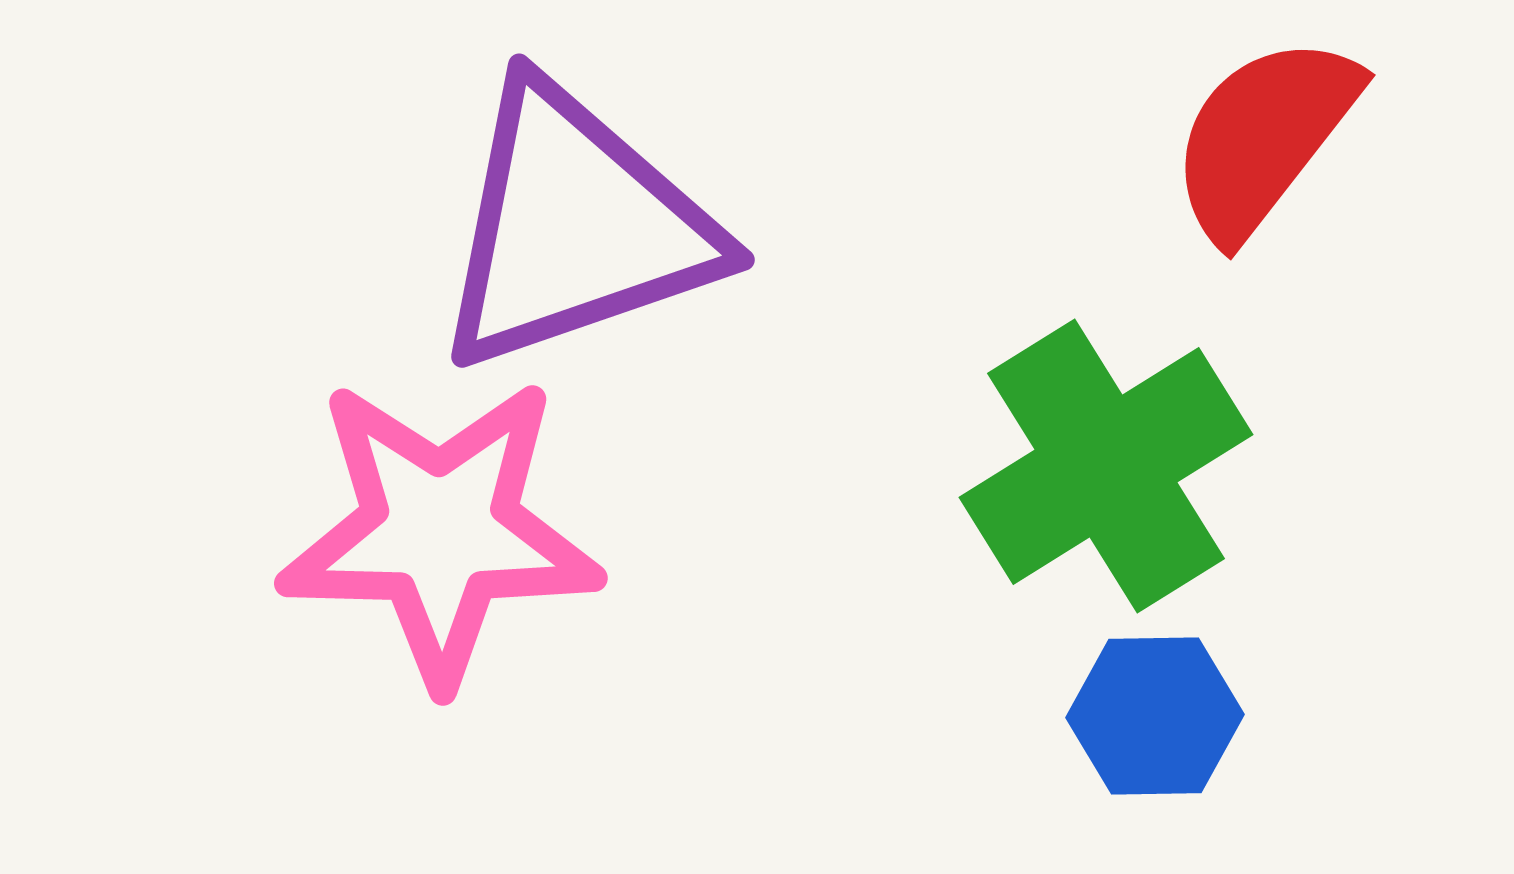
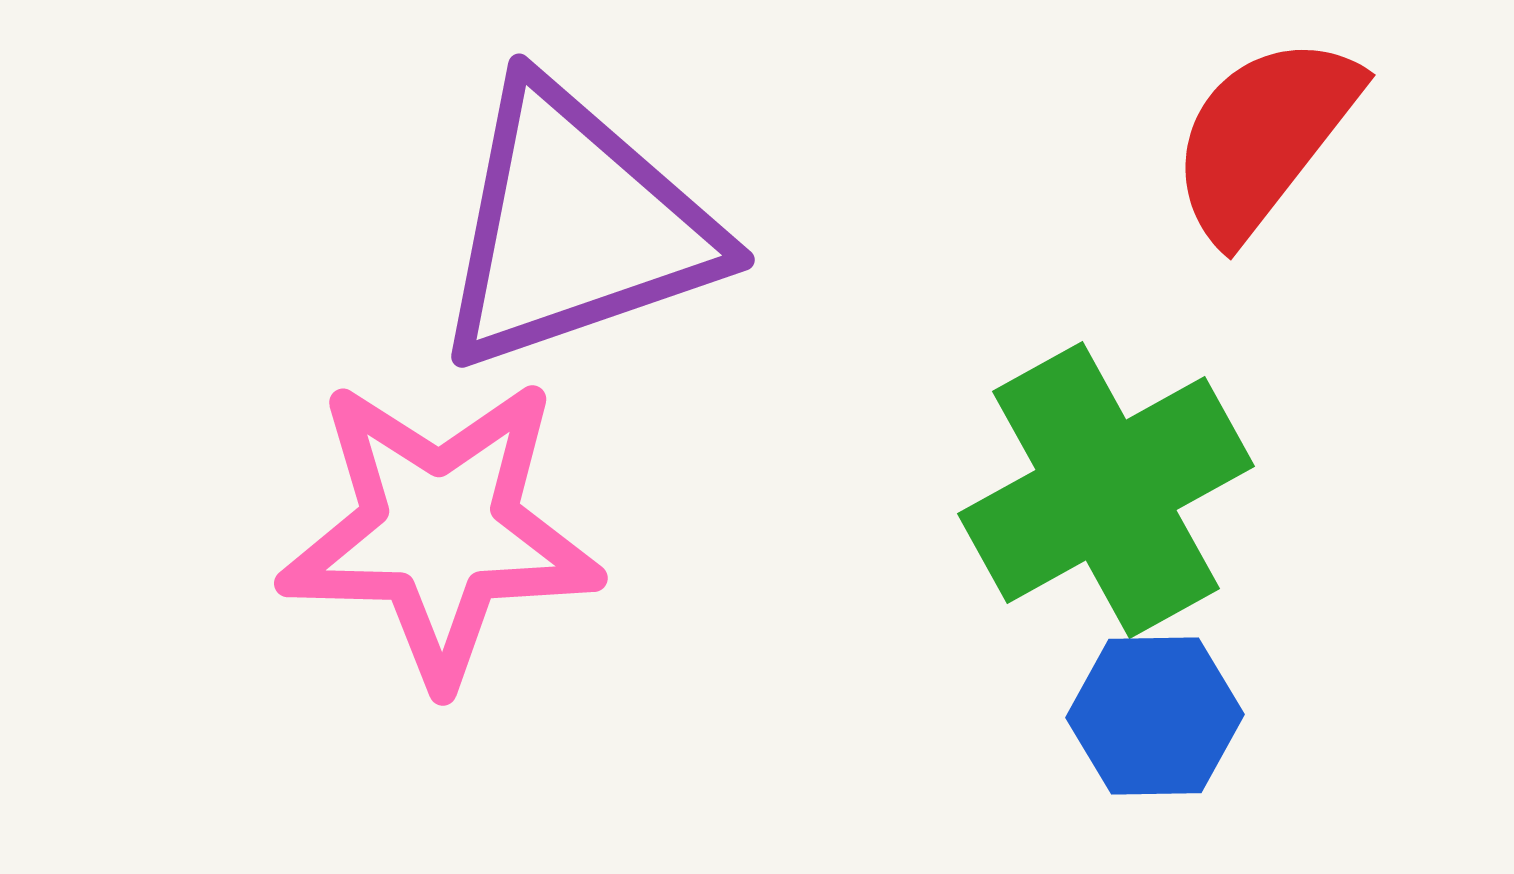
green cross: moved 24 px down; rotated 3 degrees clockwise
